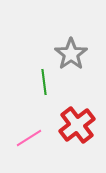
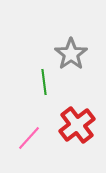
pink line: rotated 16 degrees counterclockwise
